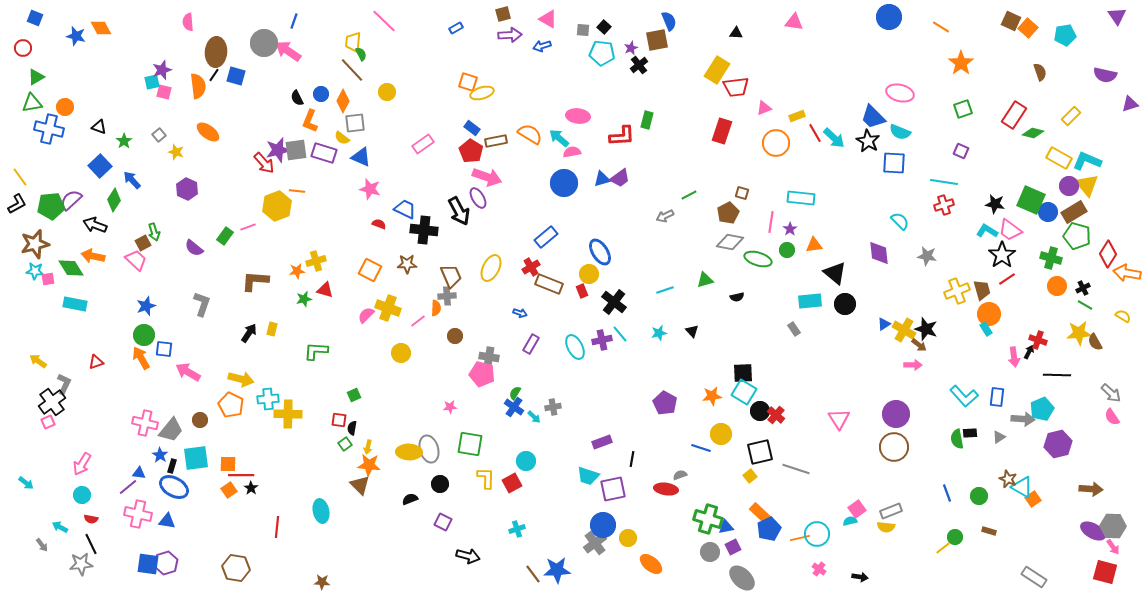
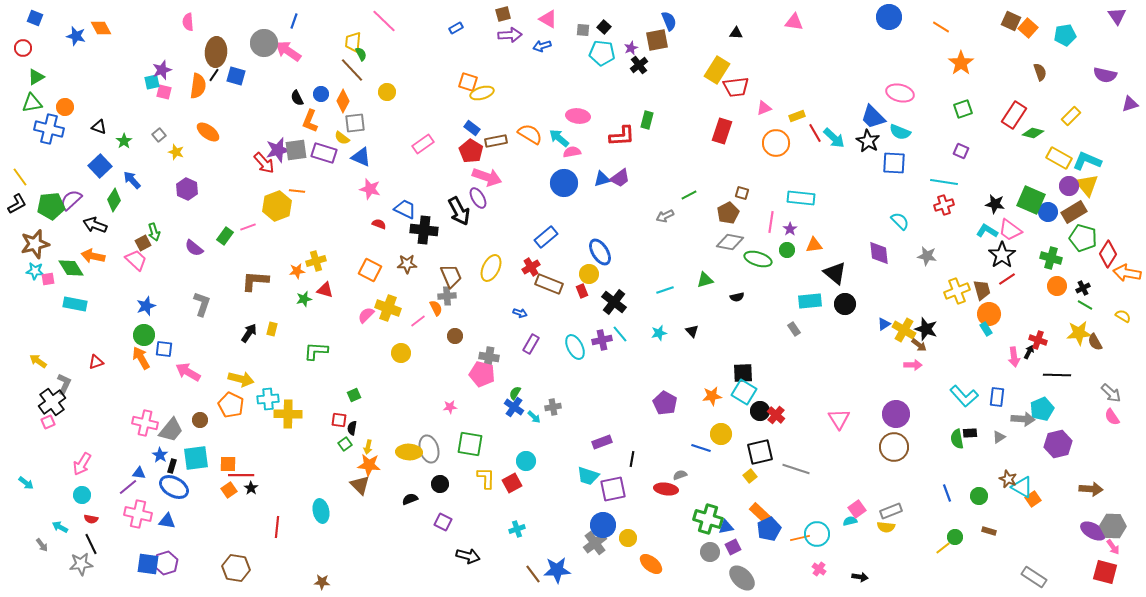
orange semicircle at (198, 86): rotated 15 degrees clockwise
green pentagon at (1077, 236): moved 6 px right, 2 px down
orange semicircle at (436, 308): rotated 28 degrees counterclockwise
